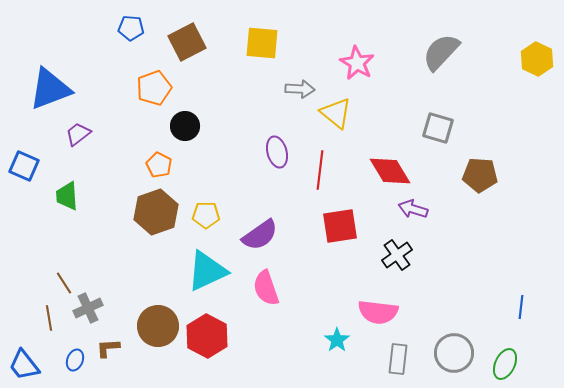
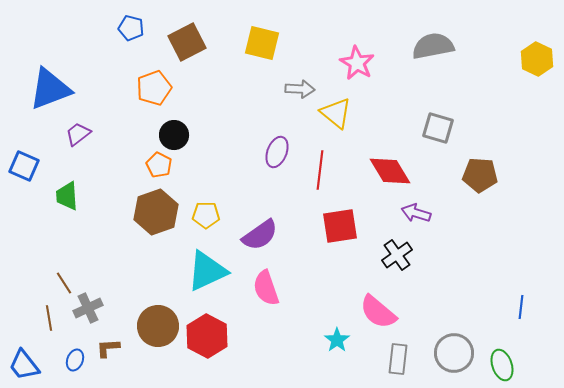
blue pentagon at (131, 28): rotated 10 degrees clockwise
yellow square at (262, 43): rotated 9 degrees clockwise
gray semicircle at (441, 52): moved 8 px left, 6 px up; rotated 36 degrees clockwise
black circle at (185, 126): moved 11 px left, 9 px down
purple ellipse at (277, 152): rotated 36 degrees clockwise
purple arrow at (413, 209): moved 3 px right, 4 px down
pink semicircle at (378, 312): rotated 33 degrees clockwise
green ellipse at (505, 364): moved 3 px left, 1 px down; rotated 44 degrees counterclockwise
